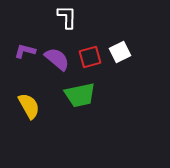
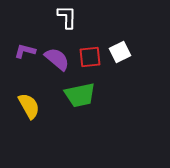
red square: rotated 10 degrees clockwise
